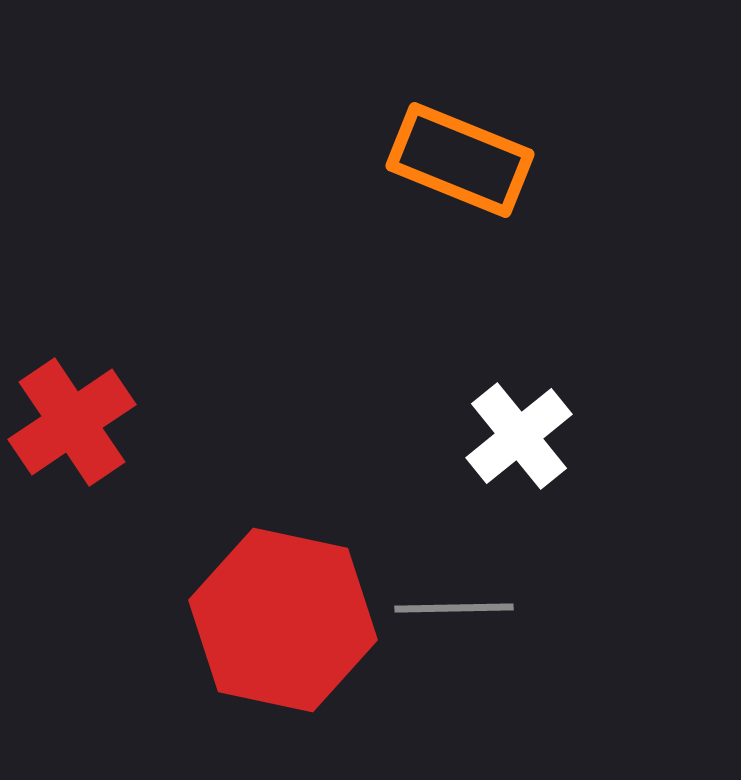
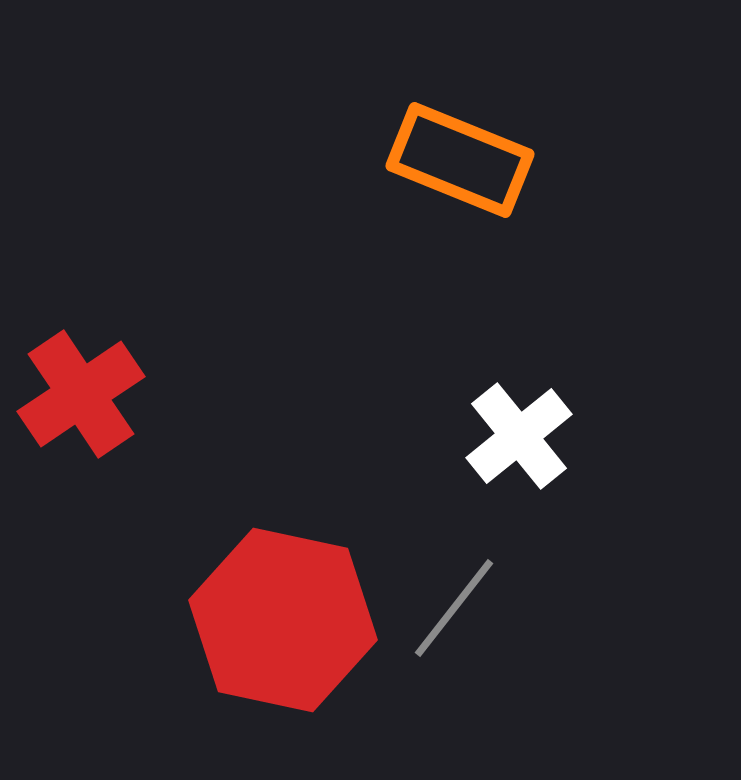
red cross: moved 9 px right, 28 px up
gray line: rotated 51 degrees counterclockwise
